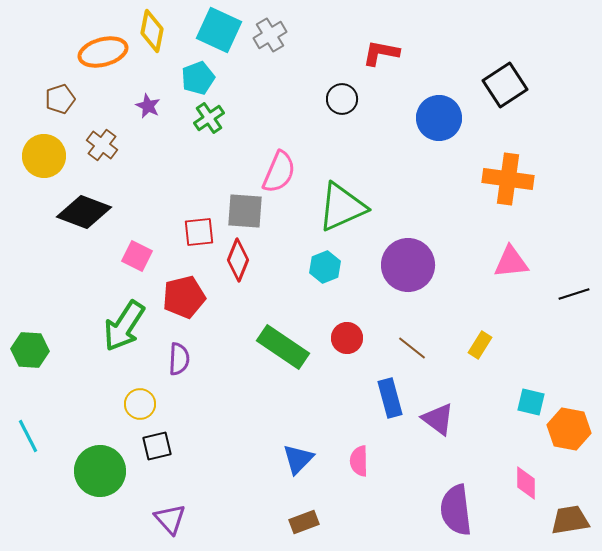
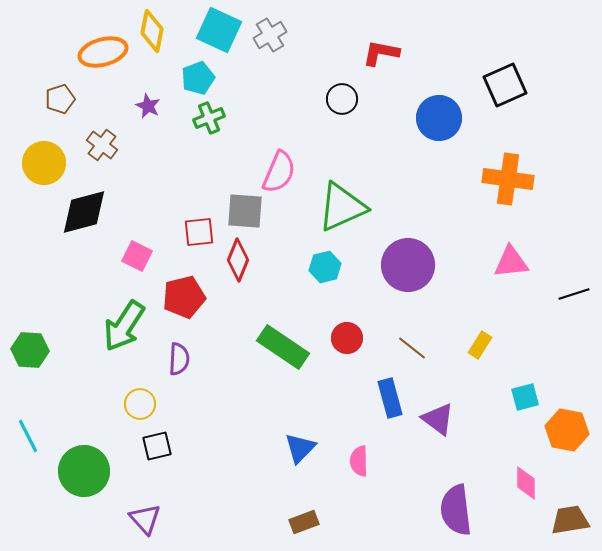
black square at (505, 85): rotated 9 degrees clockwise
green cross at (209, 118): rotated 12 degrees clockwise
yellow circle at (44, 156): moved 7 px down
black diamond at (84, 212): rotated 36 degrees counterclockwise
cyan hexagon at (325, 267): rotated 8 degrees clockwise
cyan square at (531, 402): moved 6 px left, 5 px up; rotated 28 degrees counterclockwise
orange hexagon at (569, 429): moved 2 px left, 1 px down
blue triangle at (298, 459): moved 2 px right, 11 px up
green circle at (100, 471): moved 16 px left
purple triangle at (170, 519): moved 25 px left
